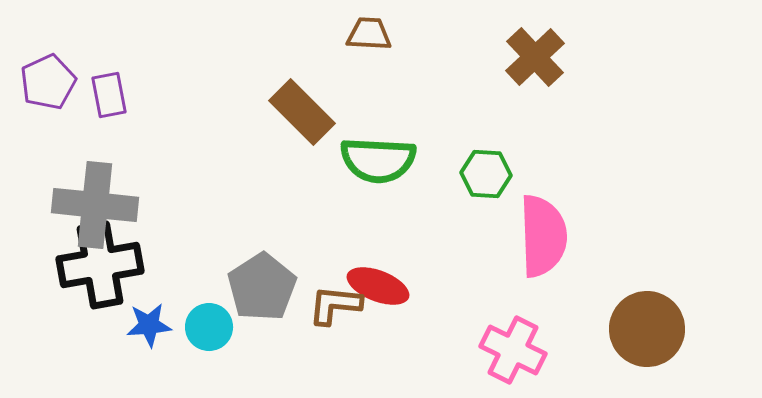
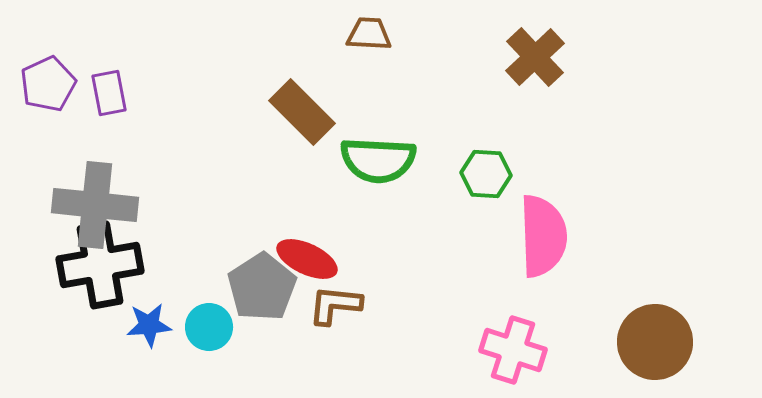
purple pentagon: moved 2 px down
purple rectangle: moved 2 px up
red ellipse: moved 71 px left, 27 px up; rotated 4 degrees clockwise
brown circle: moved 8 px right, 13 px down
pink cross: rotated 8 degrees counterclockwise
